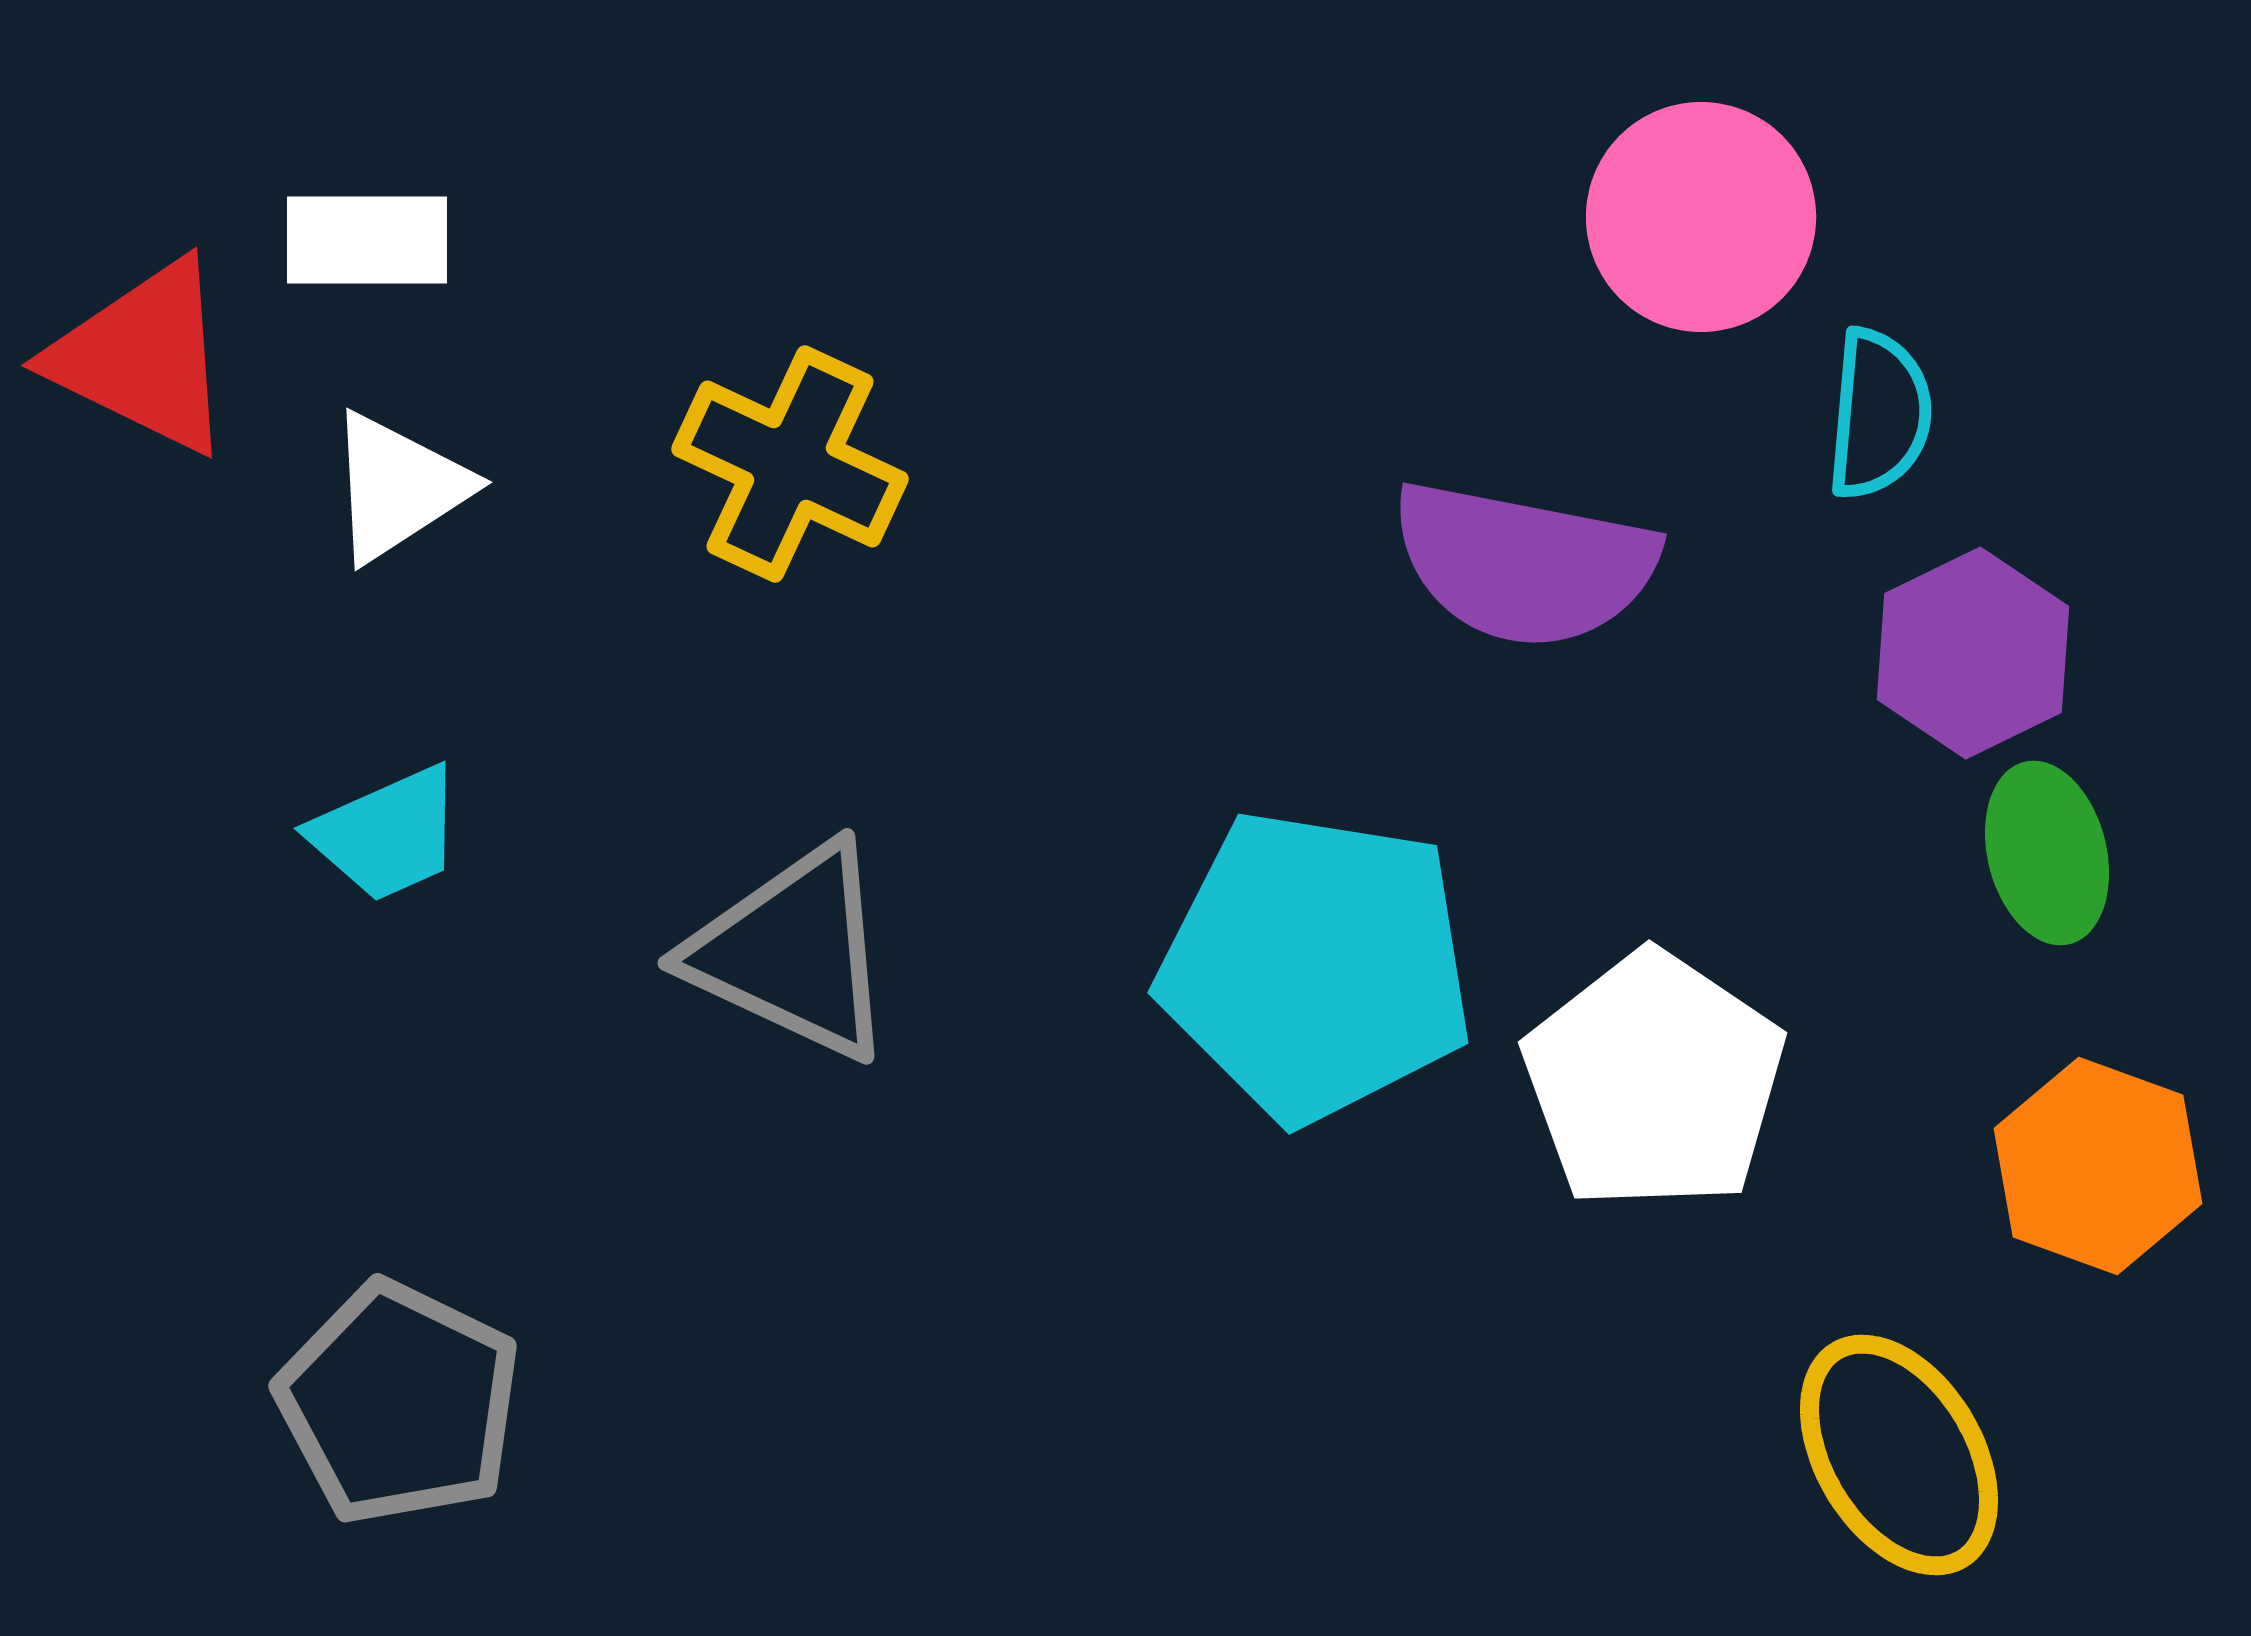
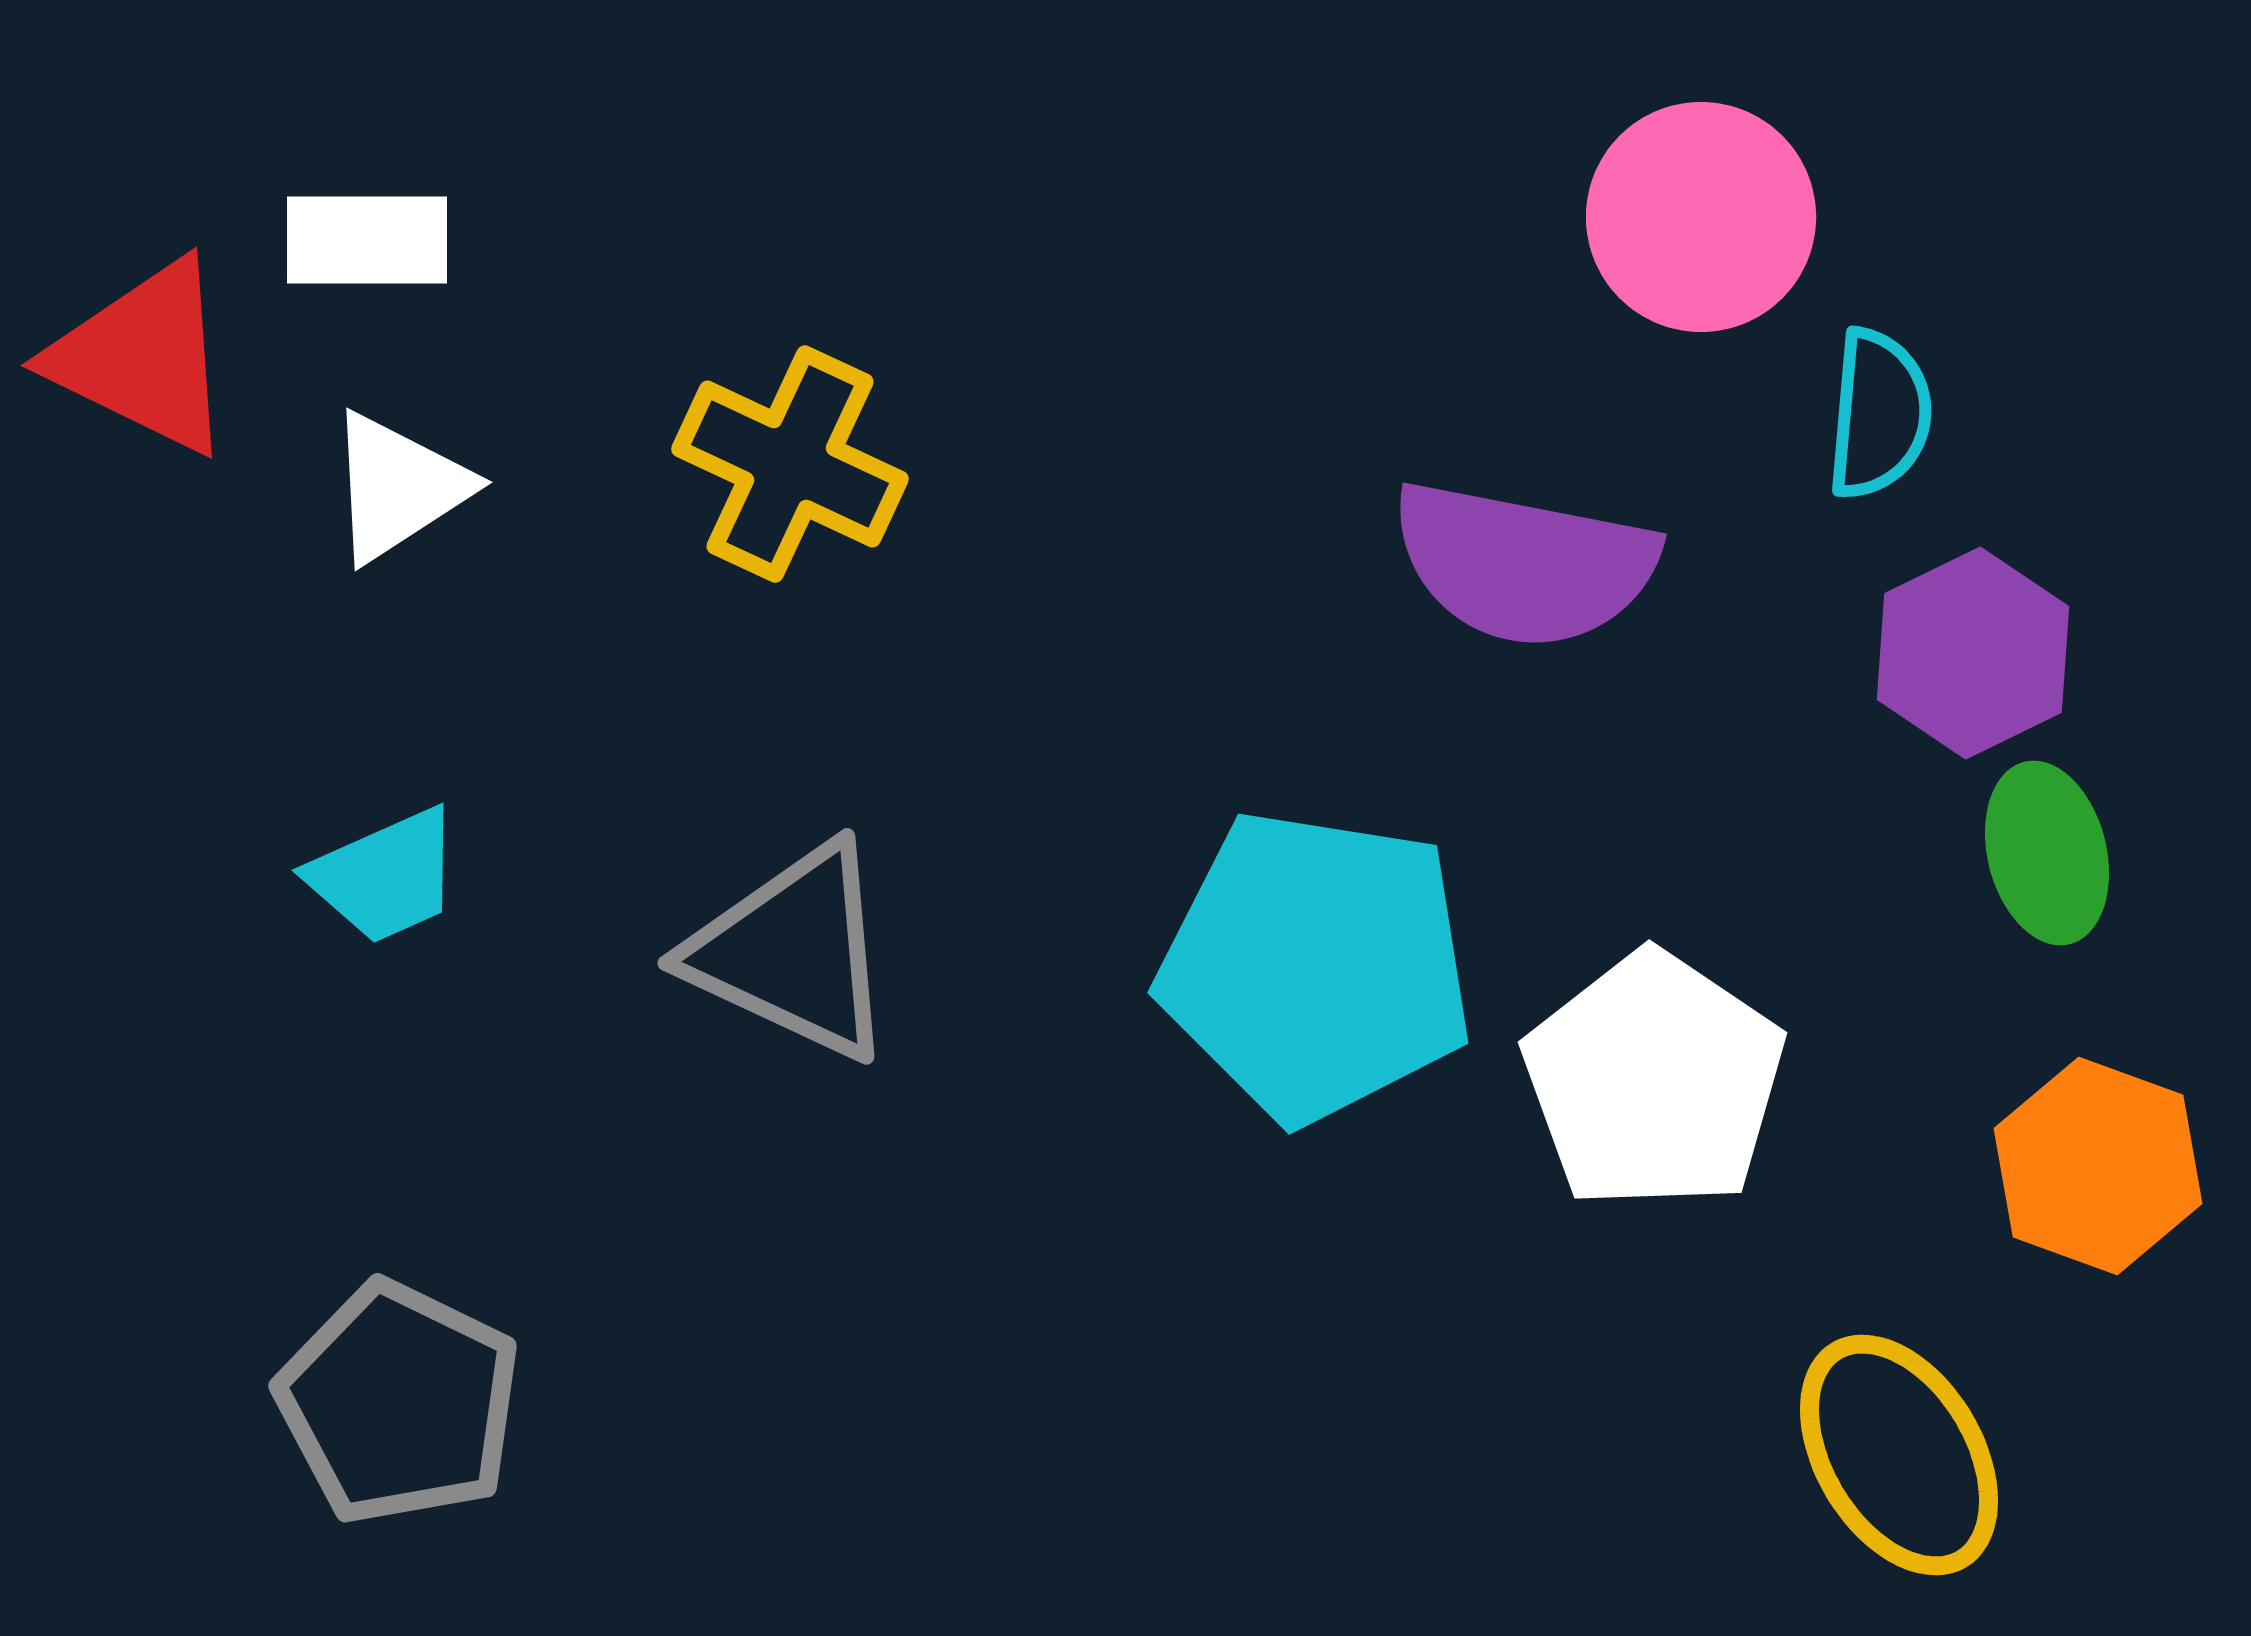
cyan trapezoid: moved 2 px left, 42 px down
